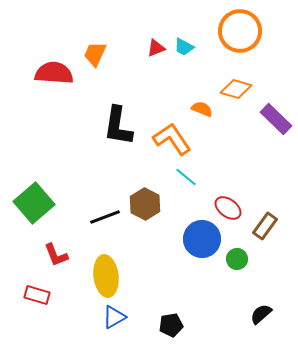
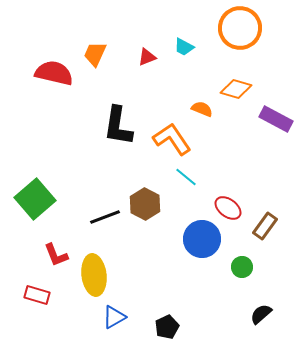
orange circle: moved 3 px up
red triangle: moved 9 px left, 9 px down
red semicircle: rotated 9 degrees clockwise
purple rectangle: rotated 16 degrees counterclockwise
green square: moved 1 px right, 4 px up
green circle: moved 5 px right, 8 px down
yellow ellipse: moved 12 px left, 1 px up
black pentagon: moved 4 px left, 2 px down; rotated 15 degrees counterclockwise
